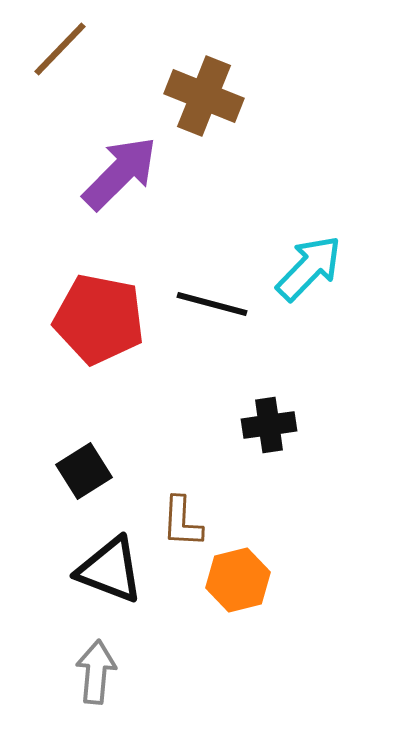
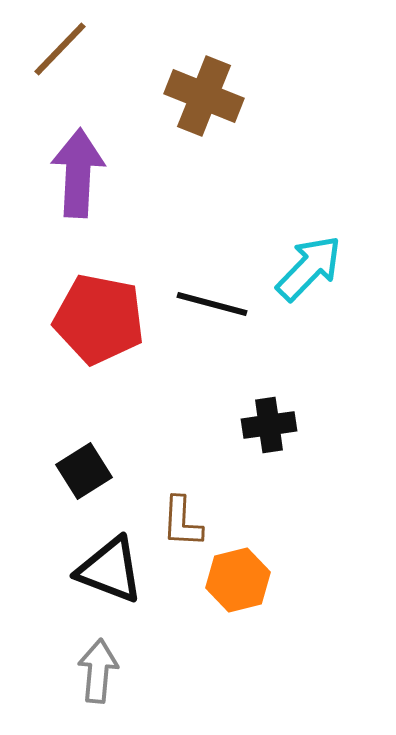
purple arrow: moved 42 px left; rotated 42 degrees counterclockwise
gray arrow: moved 2 px right, 1 px up
